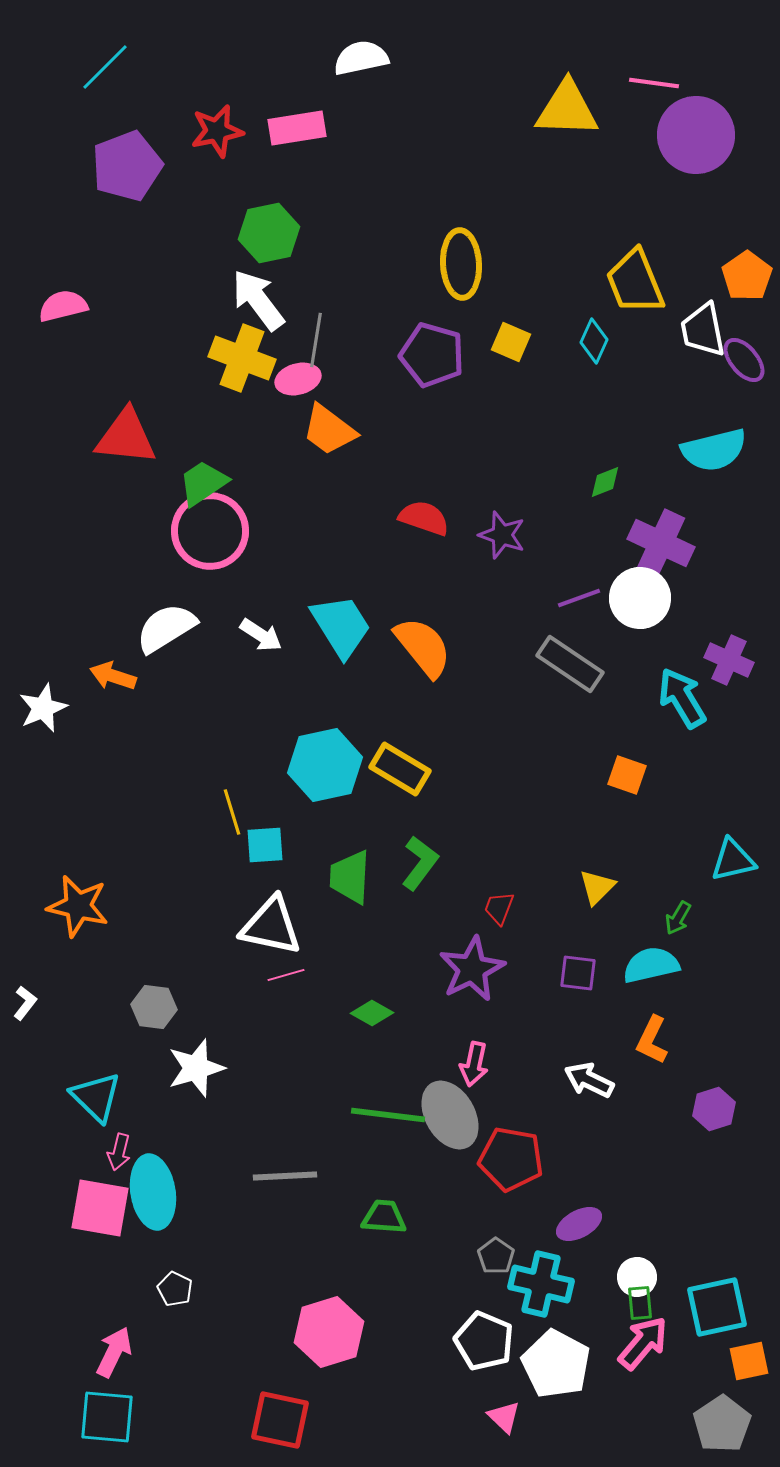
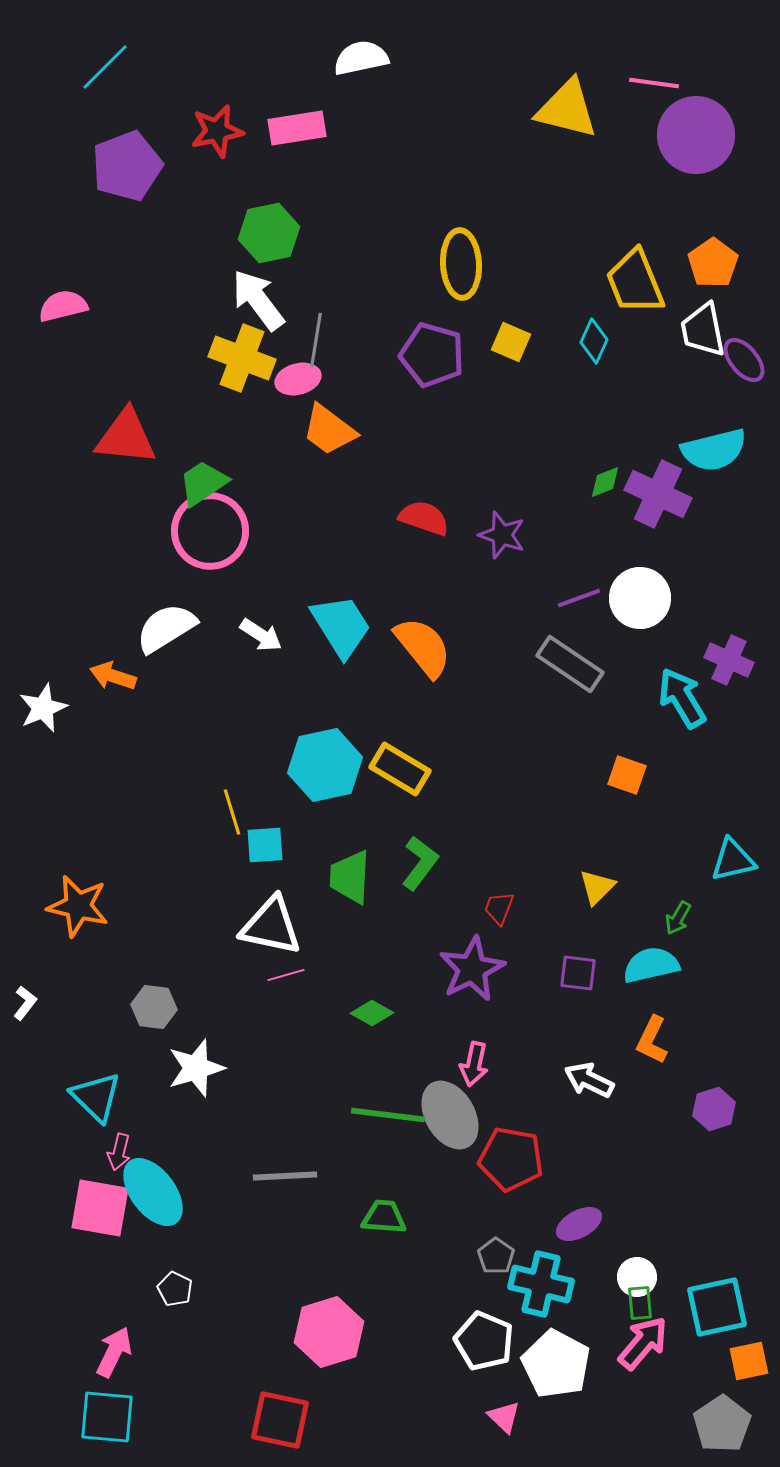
yellow triangle at (567, 109): rotated 12 degrees clockwise
orange pentagon at (747, 276): moved 34 px left, 13 px up
purple cross at (661, 543): moved 3 px left, 49 px up
cyan ellipse at (153, 1192): rotated 28 degrees counterclockwise
